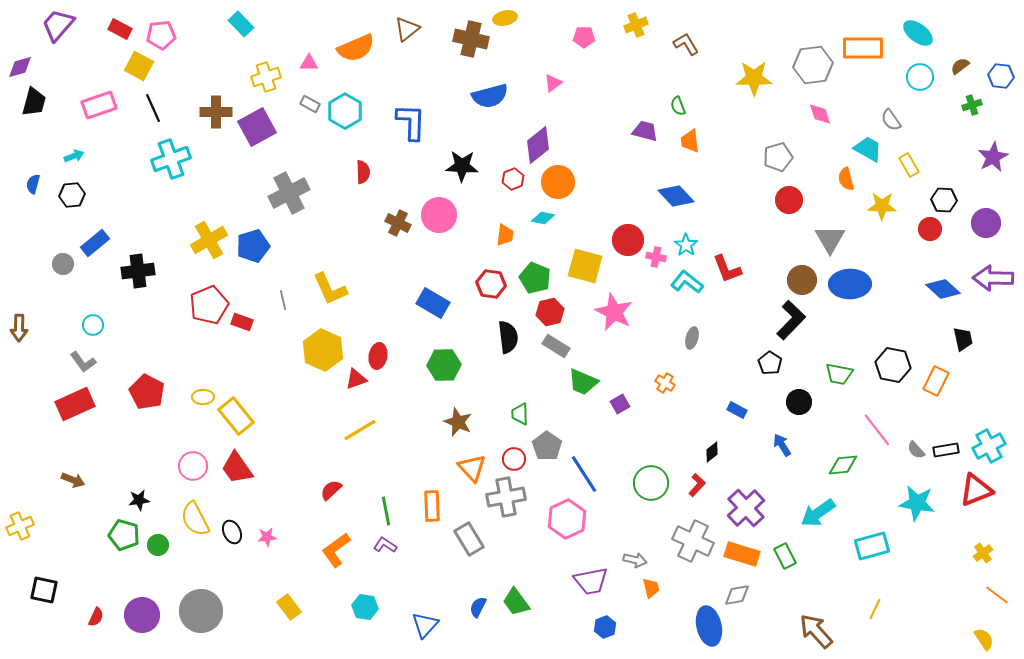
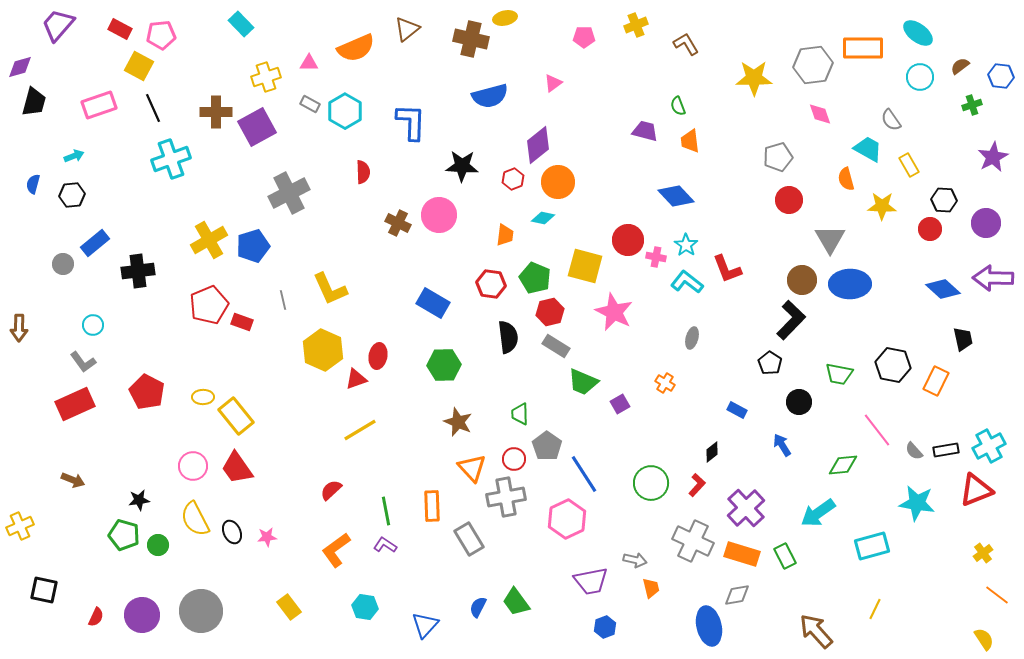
gray semicircle at (916, 450): moved 2 px left, 1 px down
